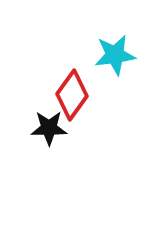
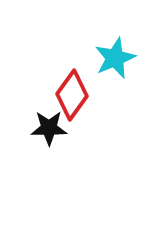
cyan star: moved 3 px down; rotated 15 degrees counterclockwise
